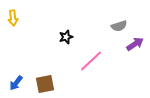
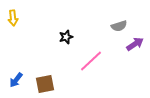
blue arrow: moved 3 px up
